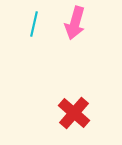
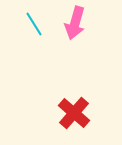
cyan line: rotated 45 degrees counterclockwise
